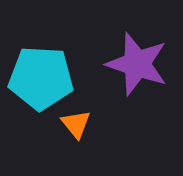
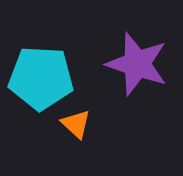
orange triangle: rotated 8 degrees counterclockwise
